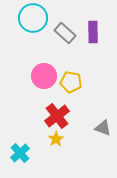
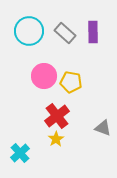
cyan circle: moved 4 px left, 13 px down
